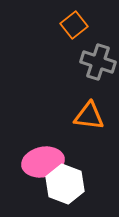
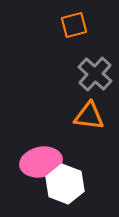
orange square: rotated 24 degrees clockwise
gray cross: moved 3 px left, 12 px down; rotated 24 degrees clockwise
pink ellipse: moved 2 px left
